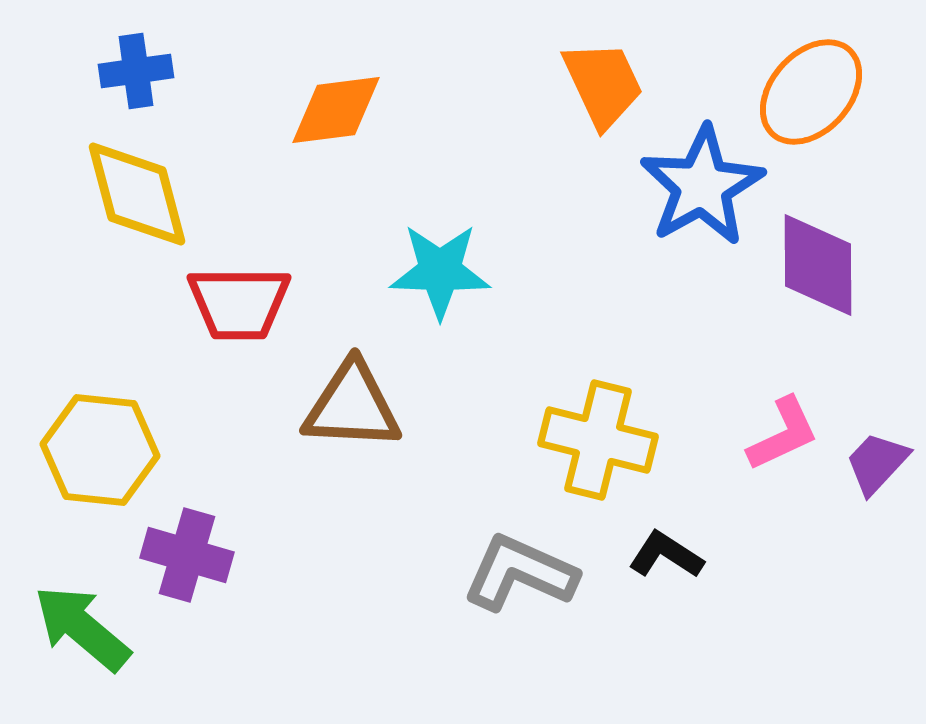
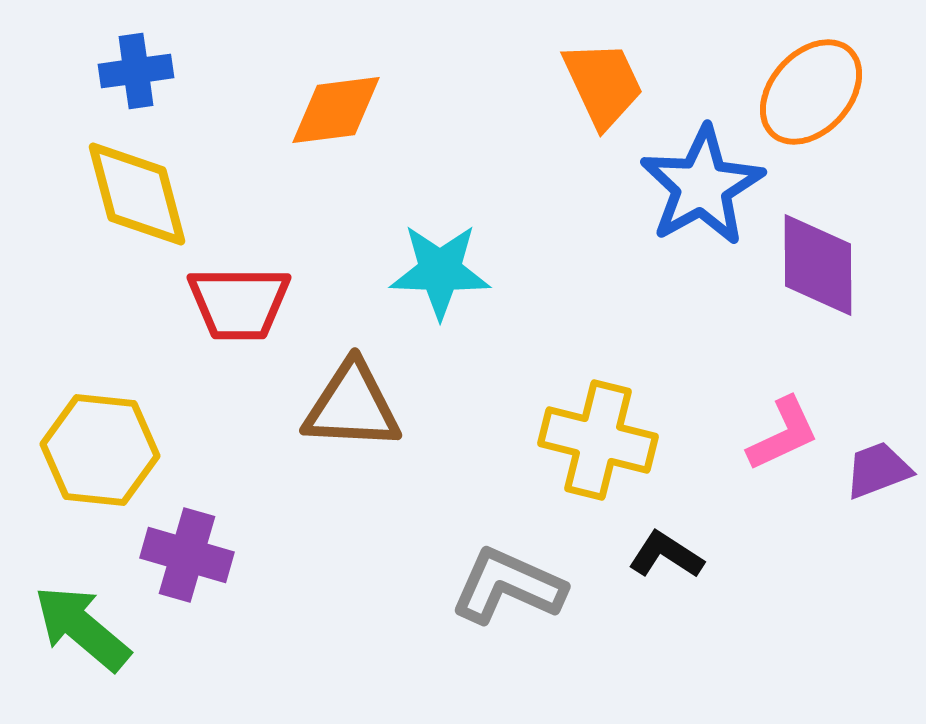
purple trapezoid: moved 1 px right, 7 px down; rotated 26 degrees clockwise
gray L-shape: moved 12 px left, 13 px down
